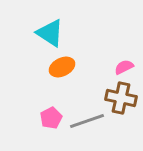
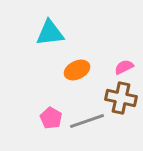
cyan triangle: rotated 40 degrees counterclockwise
orange ellipse: moved 15 px right, 3 px down
pink pentagon: rotated 15 degrees counterclockwise
